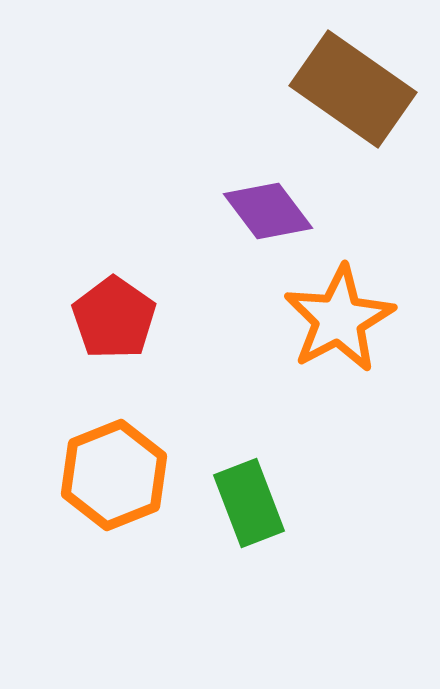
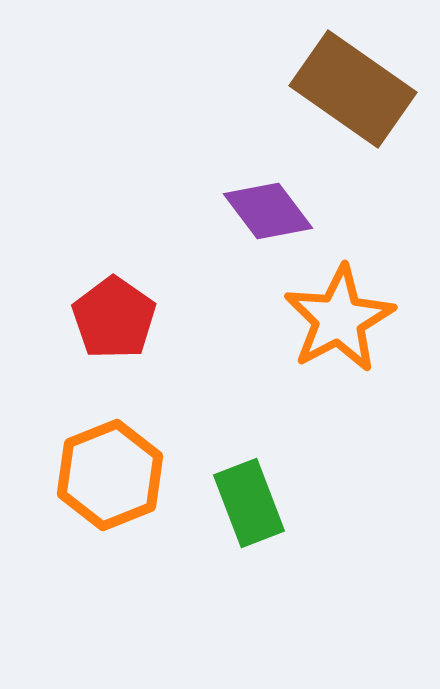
orange hexagon: moved 4 px left
